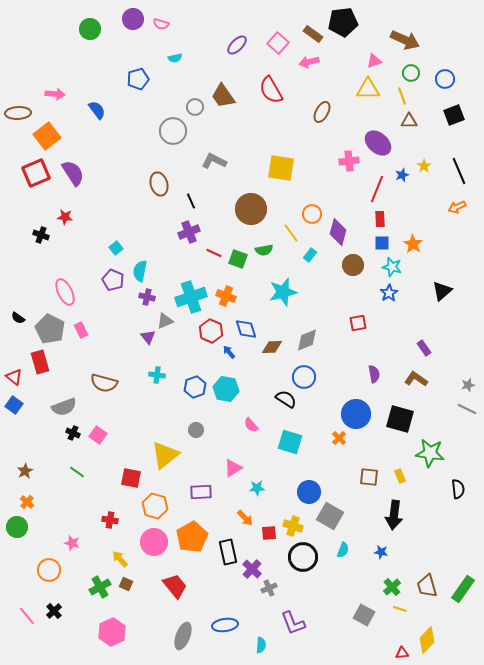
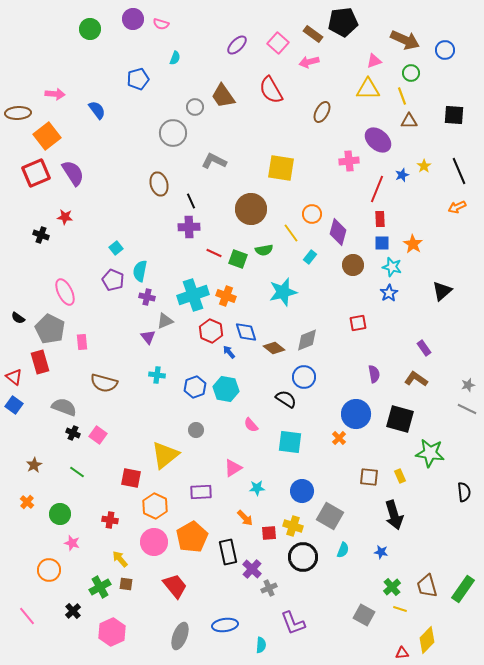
cyan semicircle at (175, 58): rotated 56 degrees counterclockwise
blue circle at (445, 79): moved 29 px up
black square at (454, 115): rotated 25 degrees clockwise
gray circle at (173, 131): moved 2 px down
purple ellipse at (378, 143): moved 3 px up
purple cross at (189, 232): moved 5 px up; rotated 20 degrees clockwise
cyan rectangle at (310, 255): moved 2 px down
cyan cross at (191, 297): moved 2 px right, 2 px up
blue diamond at (246, 329): moved 3 px down
pink rectangle at (81, 330): moved 1 px right, 12 px down; rotated 21 degrees clockwise
brown diamond at (272, 347): moved 2 px right, 1 px down; rotated 40 degrees clockwise
gray semicircle at (64, 407): rotated 140 degrees counterclockwise
cyan square at (290, 442): rotated 10 degrees counterclockwise
brown star at (25, 471): moved 9 px right, 6 px up
black semicircle at (458, 489): moved 6 px right, 3 px down
blue circle at (309, 492): moved 7 px left, 1 px up
orange hexagon at (155, 506): rotated 10 degrees clockwise
black arrow at (394, 515): rotated 24 degrees counterclockwise
green circle at (17, 527): moved 43 px right, 13 px up
brown square at (126, 584): rotated 16 degrees counterclockwise
black cross at (54, 611): moved 19 px right
gray ellipse at (183, 636): moved 3 px left
